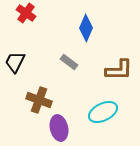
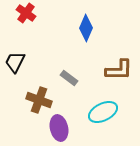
gray rectangle: moved 16 px down
